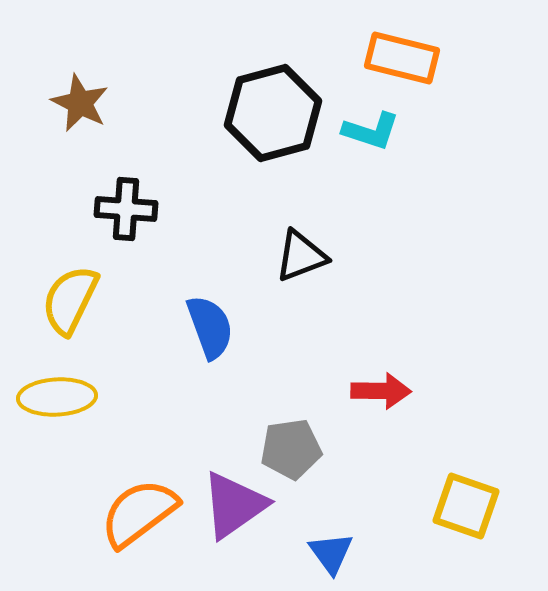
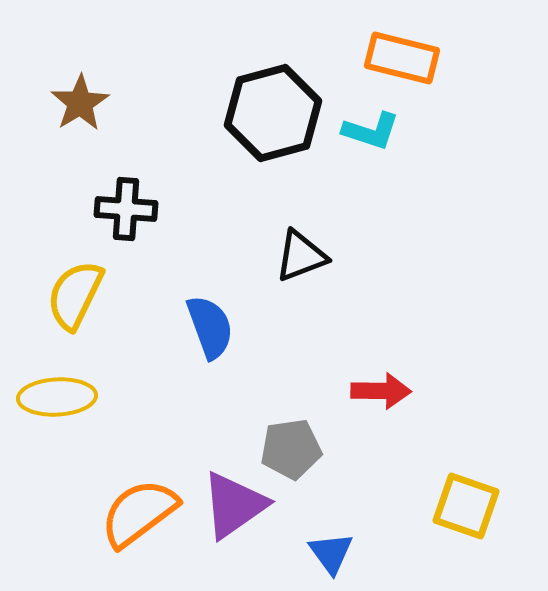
brown star: rotated 14 degrees clockwise
yellow semicircle: moved 5 px right, 5 px up
